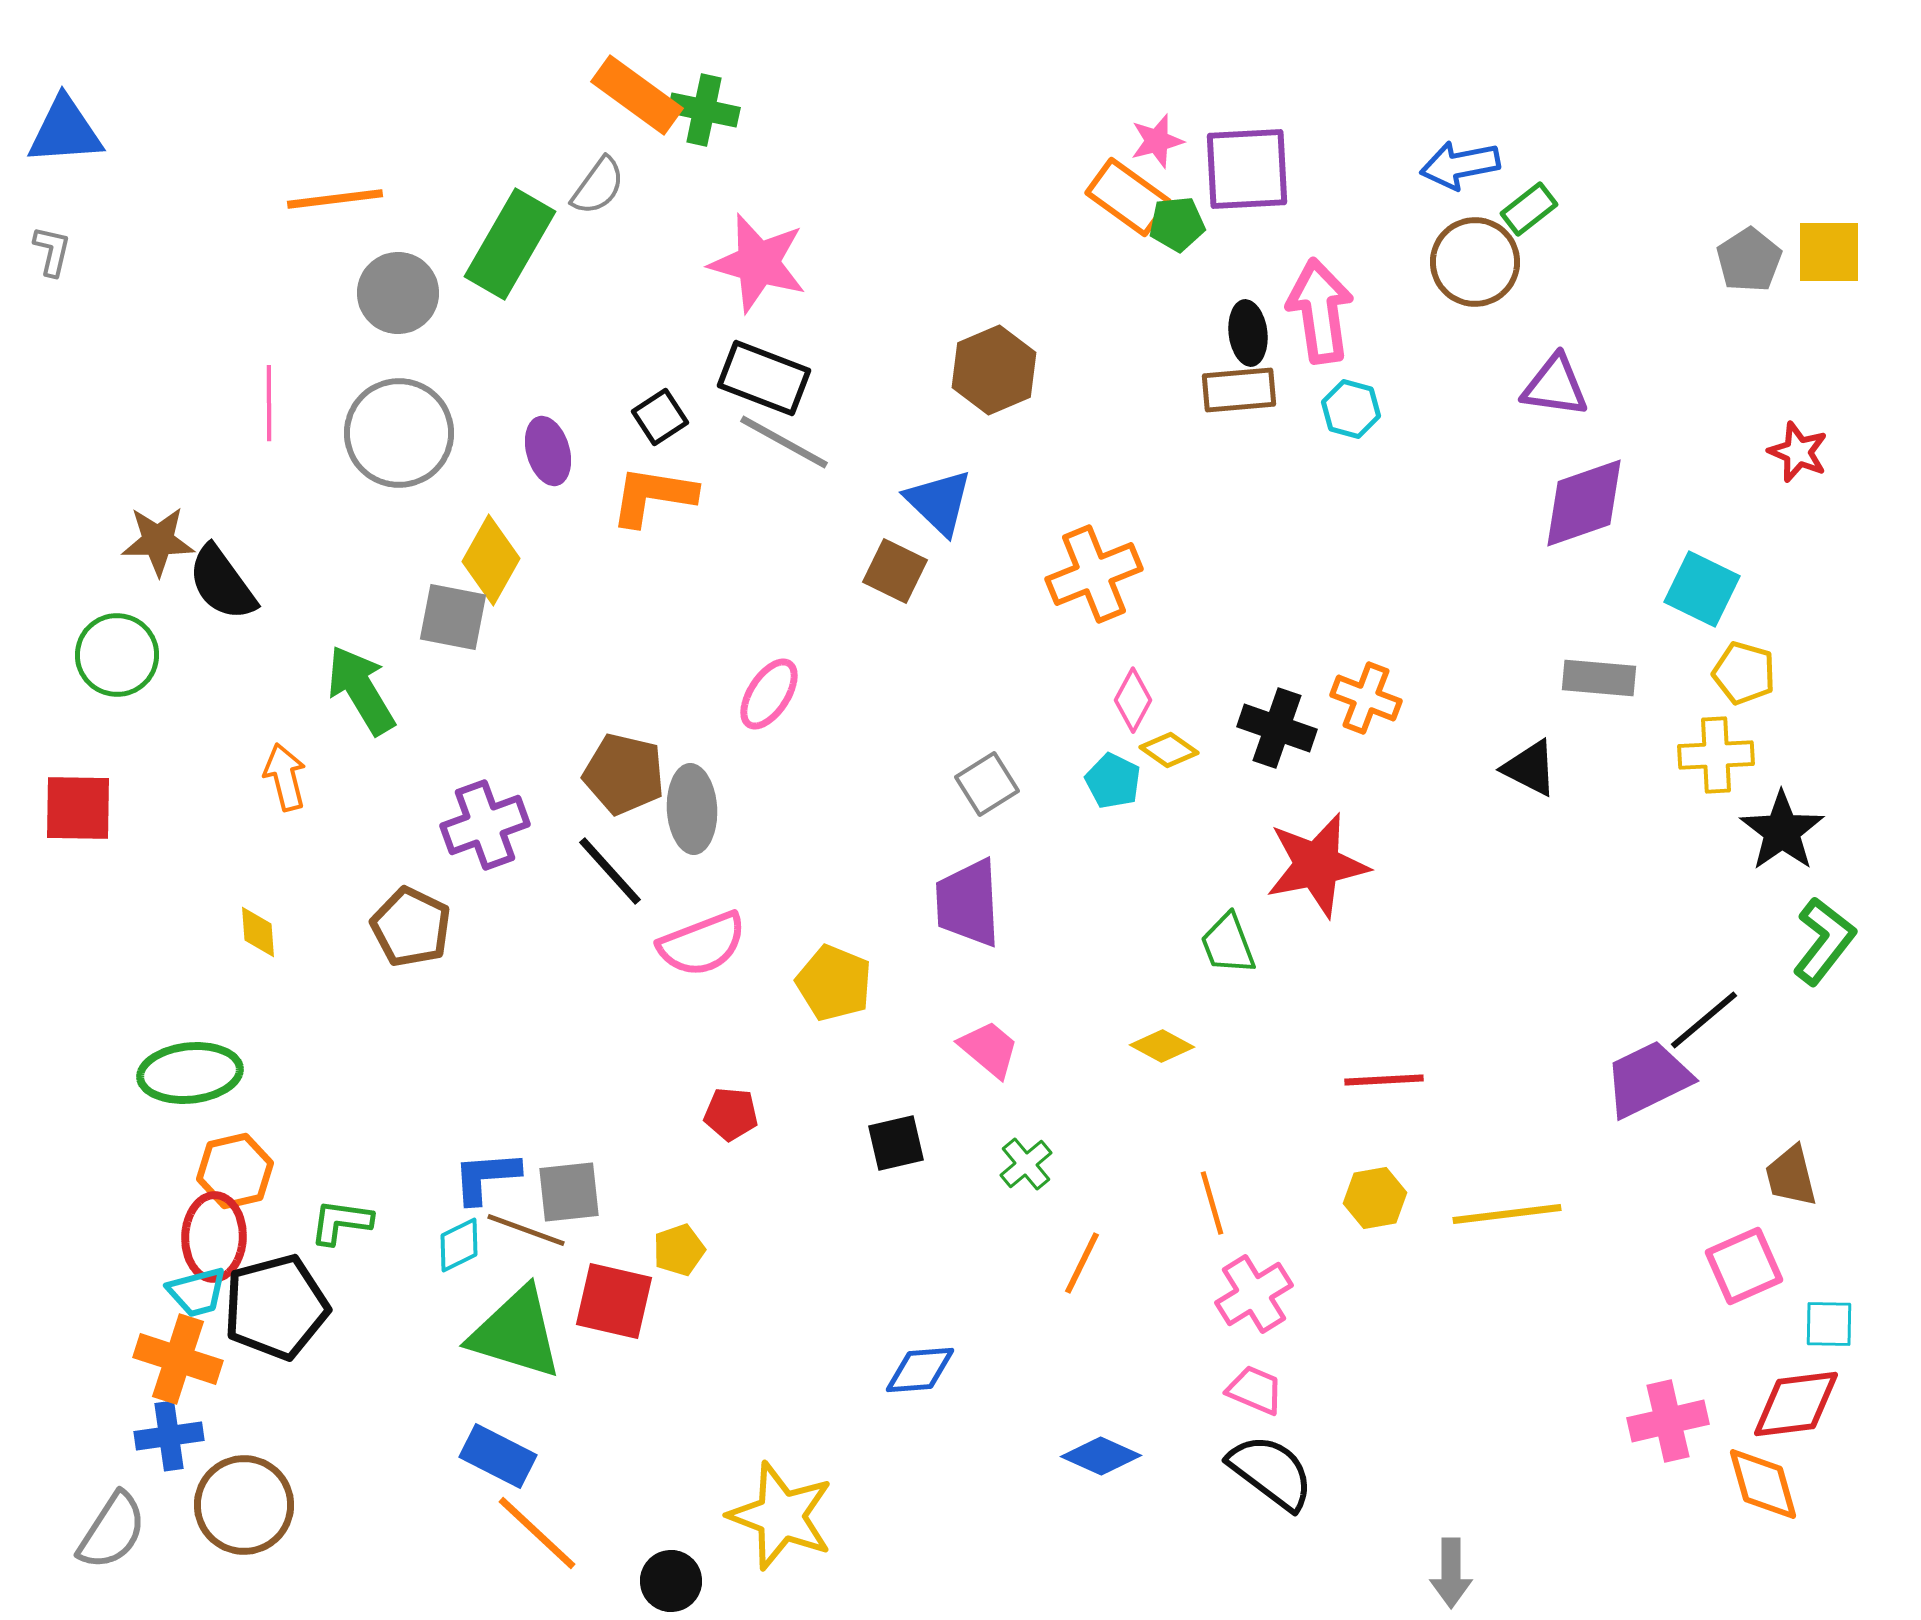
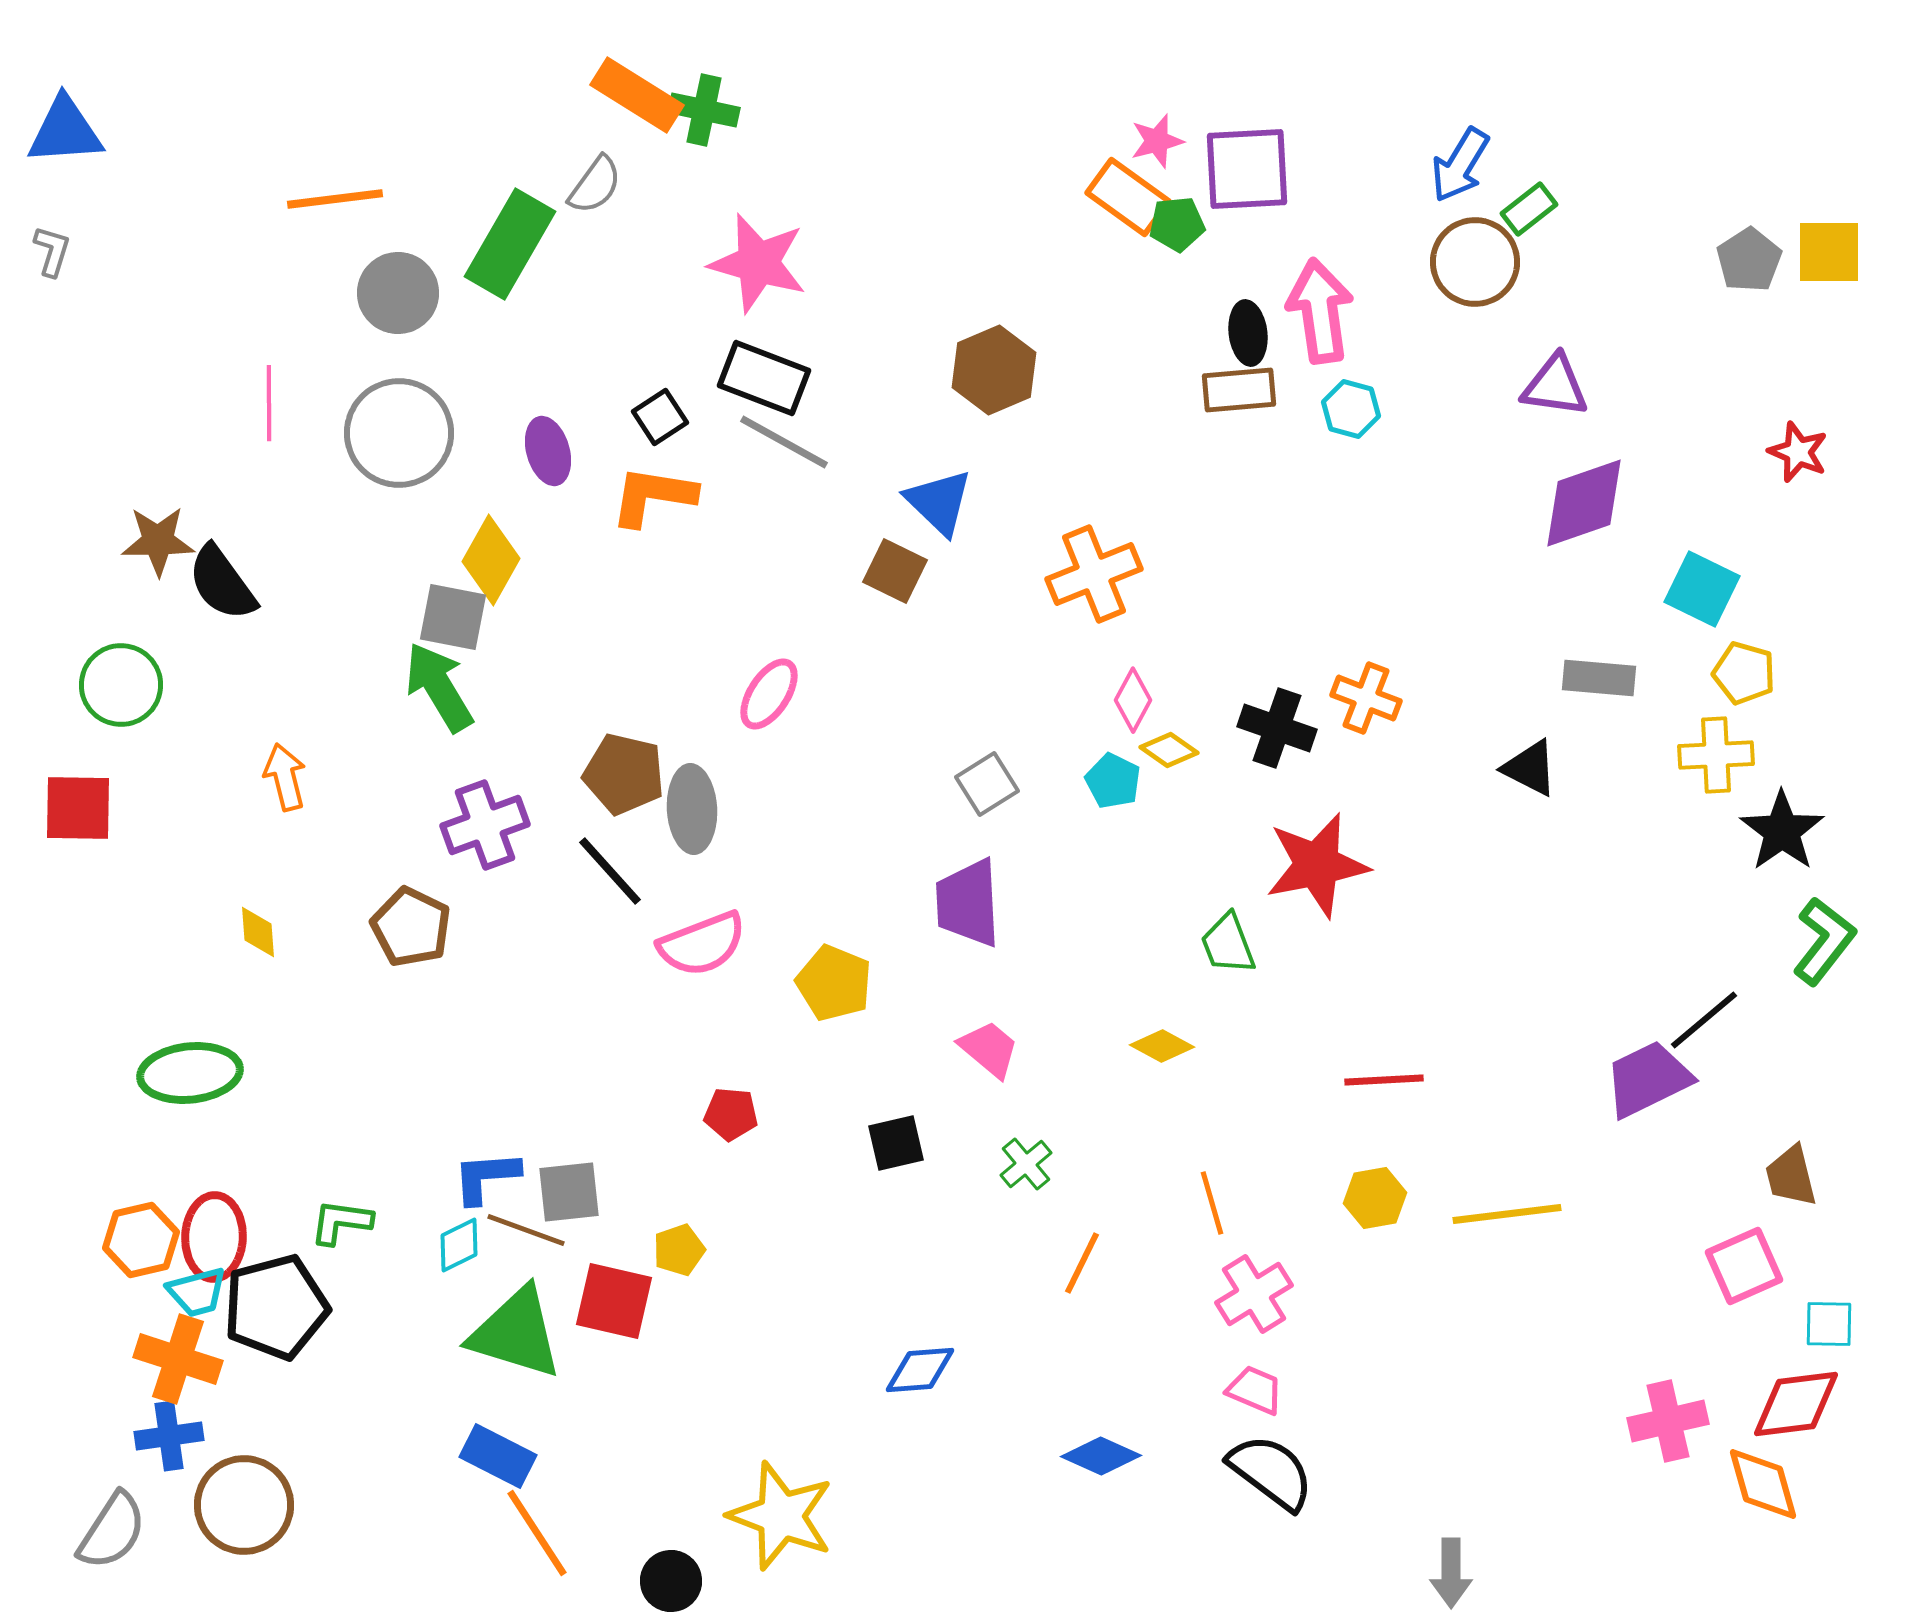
orange rectangle at (637, 95): rotated 4 degrees counterclockwise
blue arrow at (1460, 165): rotated 48 degrees counterclockwise
gray semicircle at (598, 186): moved 3 px left, 1 px up
gray L-shape at (52, 251): rotated 4 degrees clockwise
green circle at (117, 655): moved 4 px right, 30 px down
green arrow at (361, 690): moved 78 px right, 3 px up
orange hexagon at (235, 1171): moved 94 px left, 69 px down
orange line at (537, 1533): rotated 14 degrees clockwise
